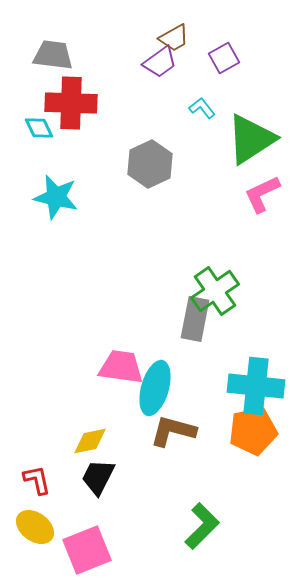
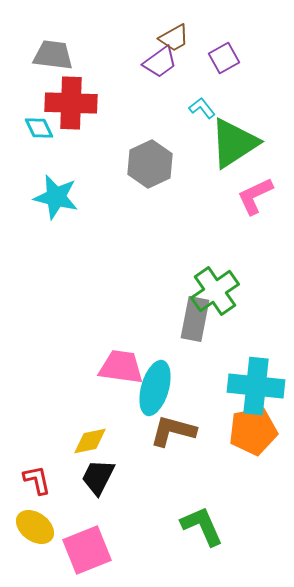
green triangle: moved 17 px left, 4 px down
pink L-shape: moved 7 px left, 2 px down
green L-shape: rotated 69 degrees counterclockwise
